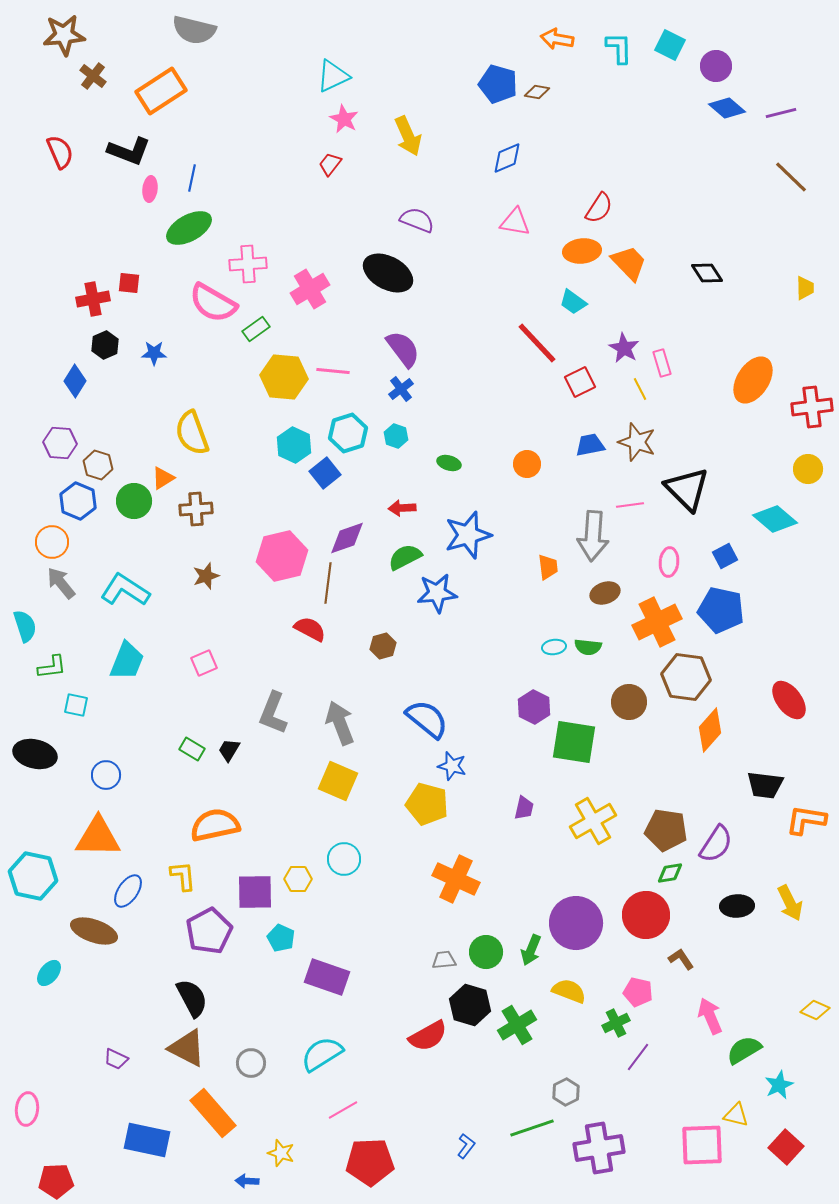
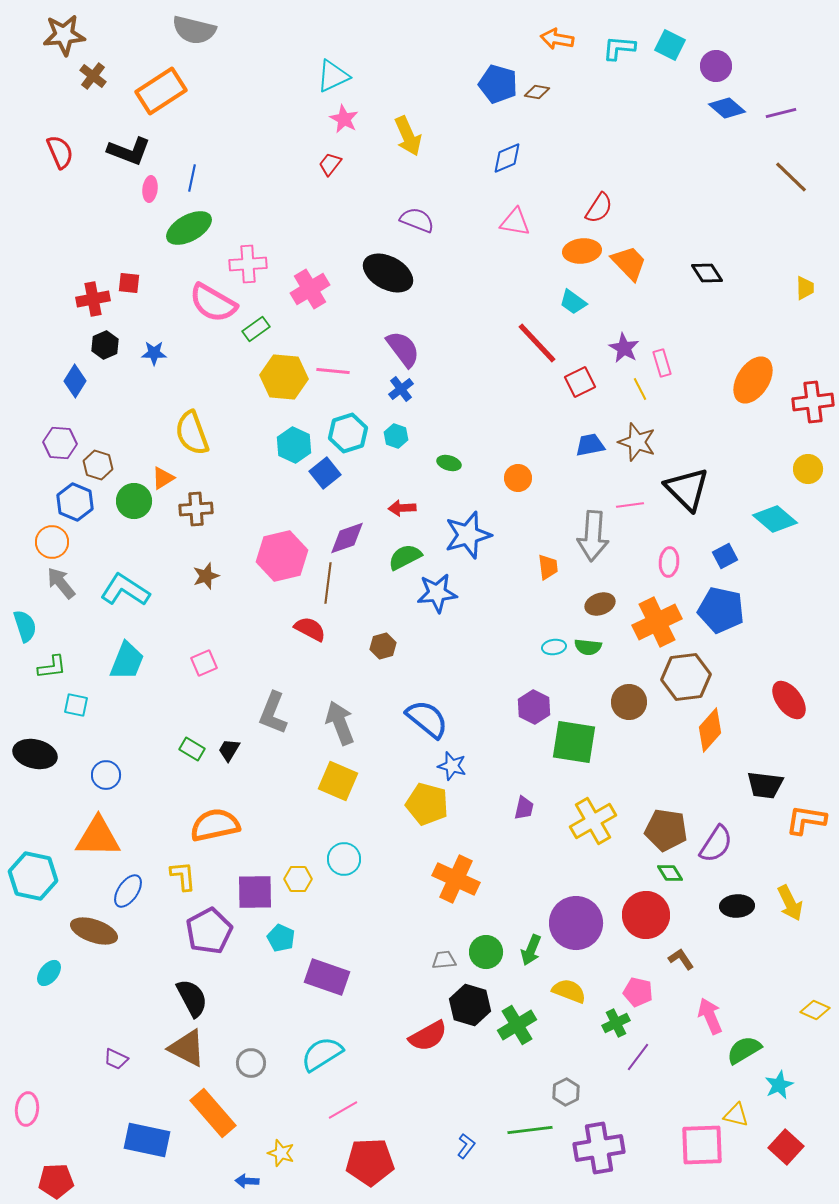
cyan L-shape at (619, 48): rotated 84 degrees counterclockwise
red cross at (812, 407): moved 1 px right, 5 px up
orange circle at (527, 464): moved 9 px left, 14 px down
blue hexagon at (78, 501): moved 3 px left, 1 px down
brown ellipse at (605, 593): moved 5 px left, 11 px down
brown hexagon at (686, 677): rotated 15 degrees counterclockwise
green diamond at (670, 873): rotated 68 degrees clockwise
green line at (532, 1128): moved 2 px left, 2 px down; rotated 12 degrees clockwise
